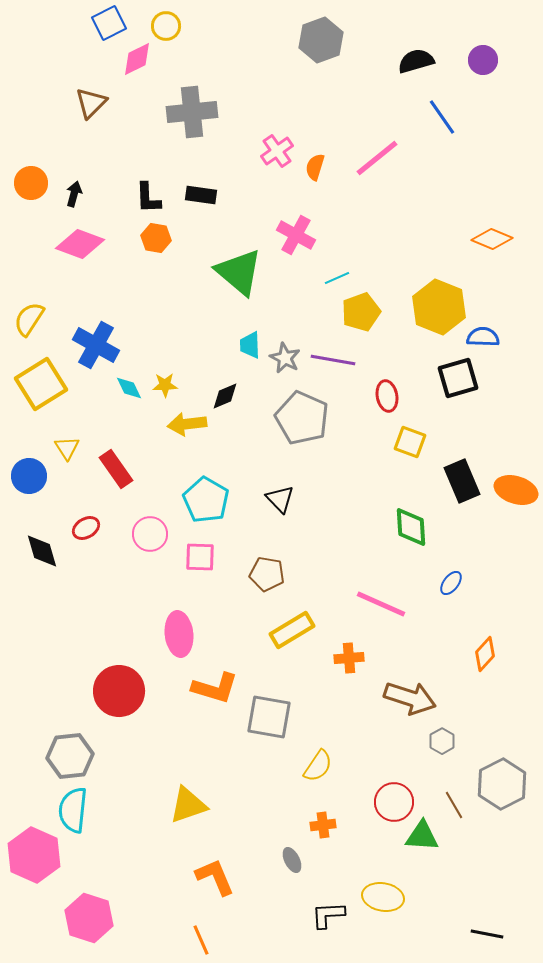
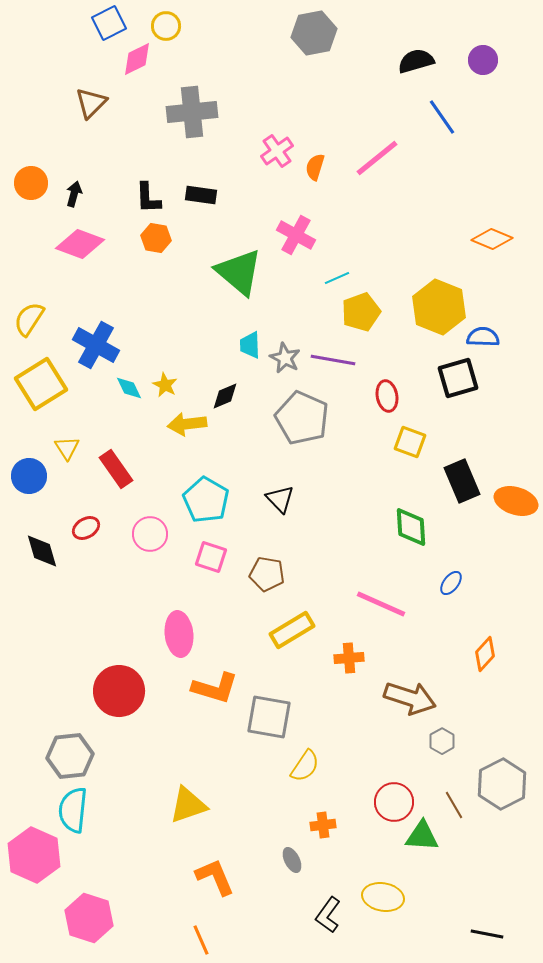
gray hexagon at (321, 40): moved 7 px left, 7 px up; rotated 9 degrees clockwise
yellow star at (165, 385): rotated 30 degrees clockwise
orange ellipse at (516, 490): moved 11 px down
pink square at (200, 557): moved 11 px right; rotated 16 degrees clockwise
yellow semicircle at (318, 766): moved 13 px left
black L-shape at (328, 915): rotated 51 degrees counterclockwise
